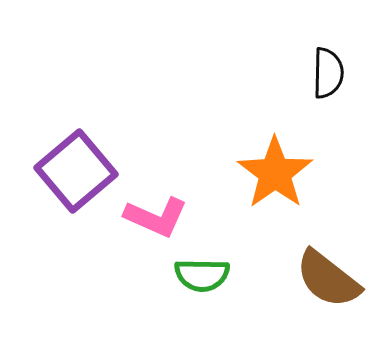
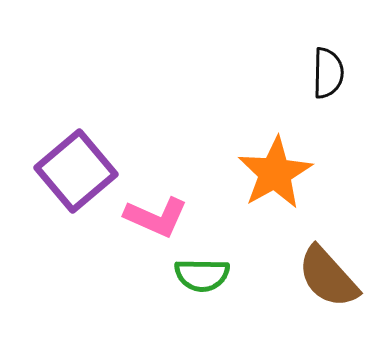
orange star: rotated 6 degrees clockwise
brown semicircle: moved 2 px up; rotated 10 degrees clockwise
